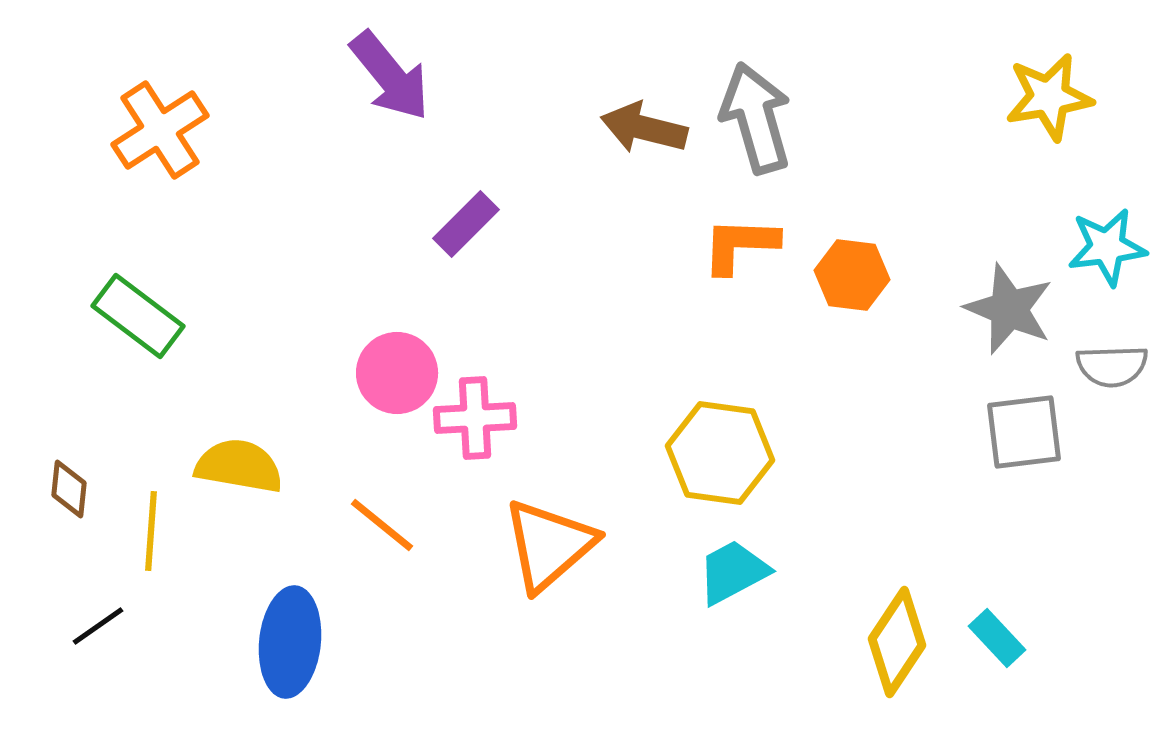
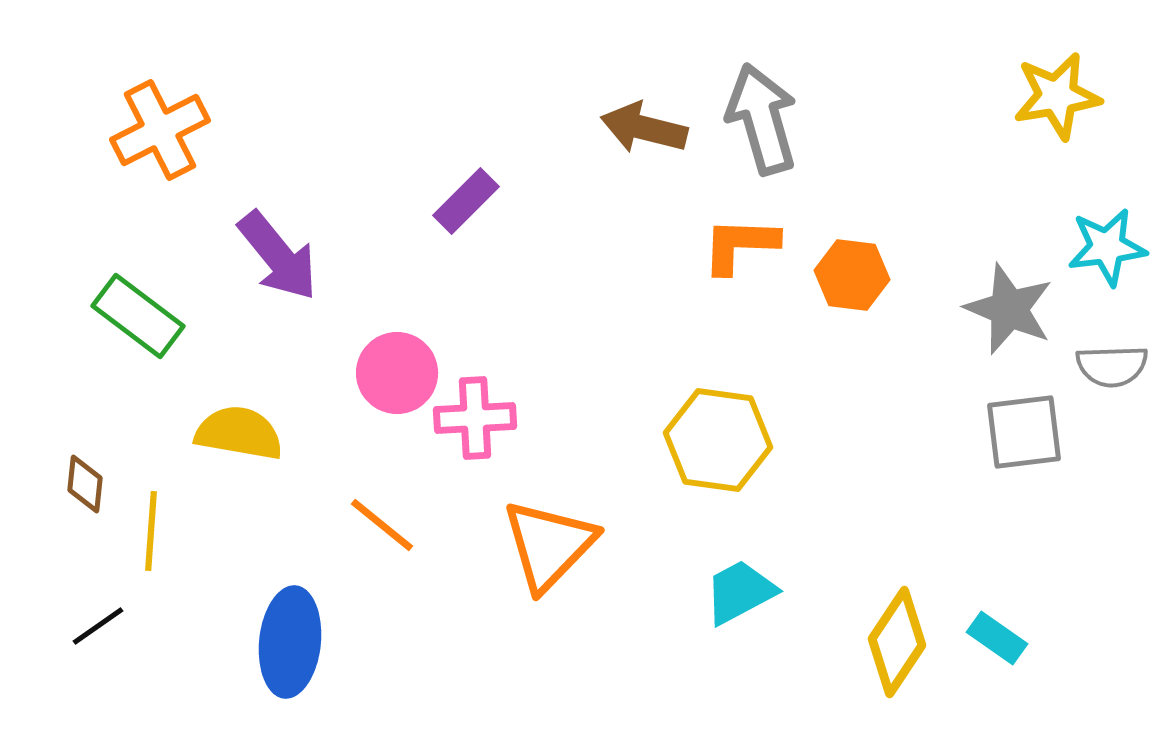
purple arrow: moved 112 px left, 180 px down
yellow star: moved 8 px right, 1 px up
gray arrow: moved 6 px right, 1 px down
orange cross: rotated 6 degrees clockwise
purple rectangle: moved 23 px up
yellow hexagon: moved 2 px left, 13 px up
yellow semicircle: moved 33 px up
brown diamond: moved 16 px right, 5 px up
orange triangle: rotated 5 degrees counterclockwise
cyan trapezoid: moved 7 px right, 20 px down
cyan rectangle: rotated 12 degrees counterclockwise
